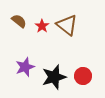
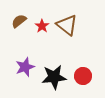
brown semicircle: rotated 77 degrees counterclockwise
black star: rotated 10 degrees clockwise
